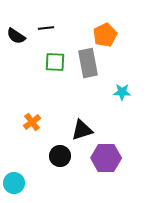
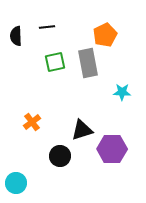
black line: moved 1 px right, 1 px up
black semicircle: rotated 54 degrees clockwise
green square: rotated 15 degrees counterclockwise
purple hexagon: moved 6 px right, 9 px up
cyan circle: moved 2 px right
